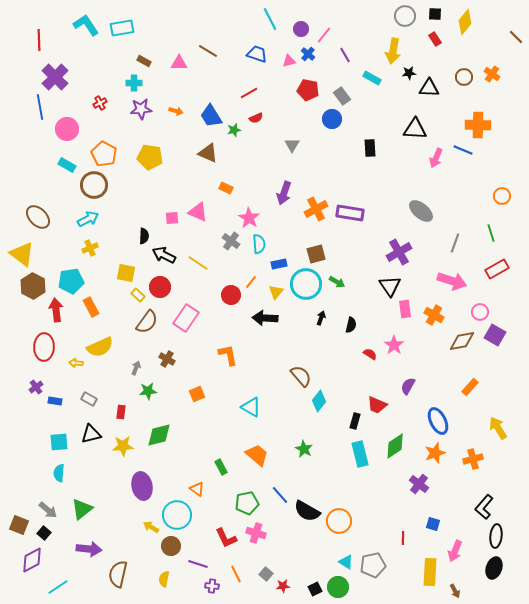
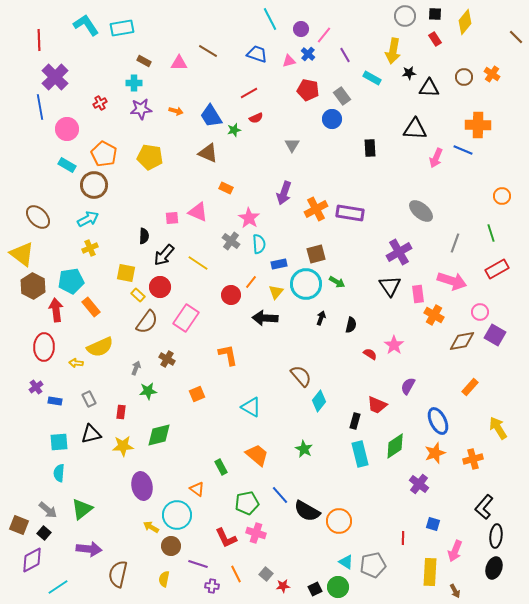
black arrow at (164, 255): rotated 75 degrees counterclockwise
orange rectangle at (91, 307): rotated 12 degrees counterclockwise
pink rectangle at (405, 309): moved 13 px right, 15 px up
gray rectangle at (89, 399): rotated 35 degrees clockwise
